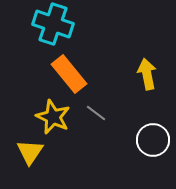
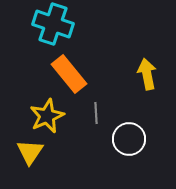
gray line: rotated 50 degrees clockwise
yellow star: moved 6 px left, 1 px up; rotated 24 degrees clockwise
white circle: moved 24 px left, 1 px up
